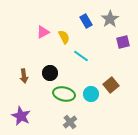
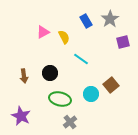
cyan line: moved 3 px down
green ellipse: moved 4 px left, 5 px down
